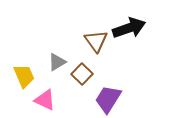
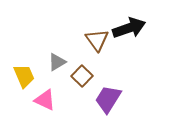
brown triangle: moved 1 px right, 1 px up
brown square: moved 2 px down
